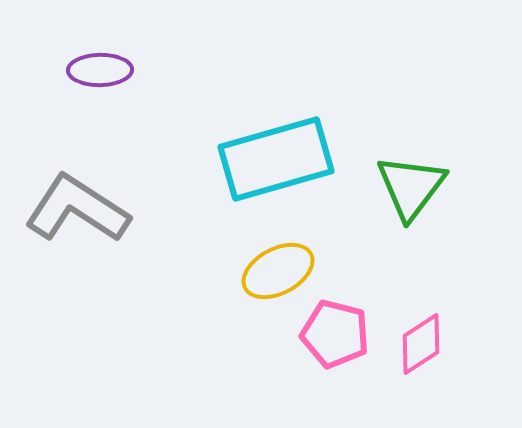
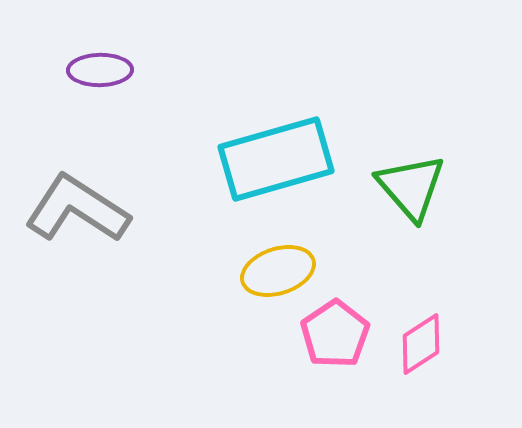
green triangle: rotated 18 degrees counterclockwise
yellow ellipse: rotated 10 degrees clockwise
pink pentagon: rotated 24 degrees clockwise
